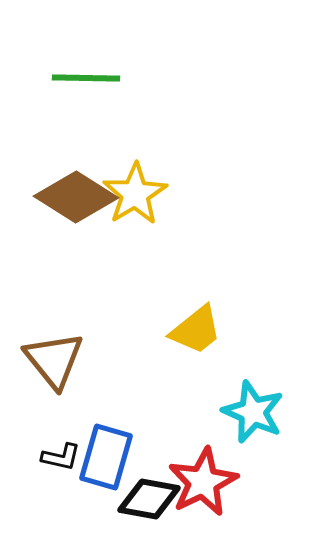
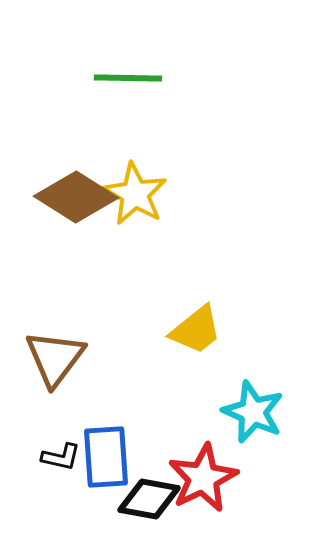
green line: moved 42 px right
yellow star: rotated 10 degrees counterclockwise
brown triangle: moved 1 px right, 2 px up; rotated 16 degrees clockwise
blue rectangle: rotated 20 degrees counterclockwise
red star: moved 4 px up
